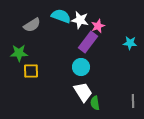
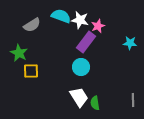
purple rectangle: moved 2 px left
green star: rotated 30 degrees clockwise
white trapezoid: moved 4 px left, 5 px down
gray line: moved 1 px up
